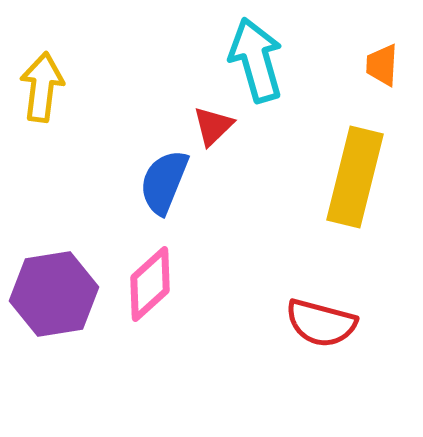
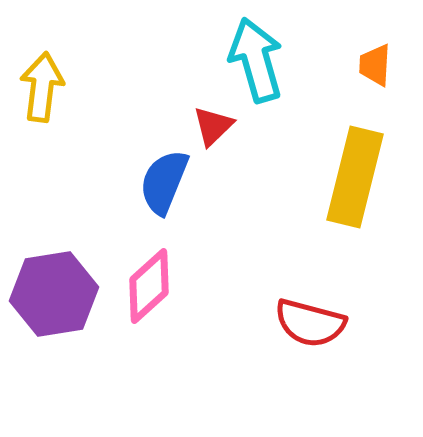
orange trapezoid: moved 7 px left
pink diamond: moved 1 px left, 2 px down
red semicircle: moved 11 px left
